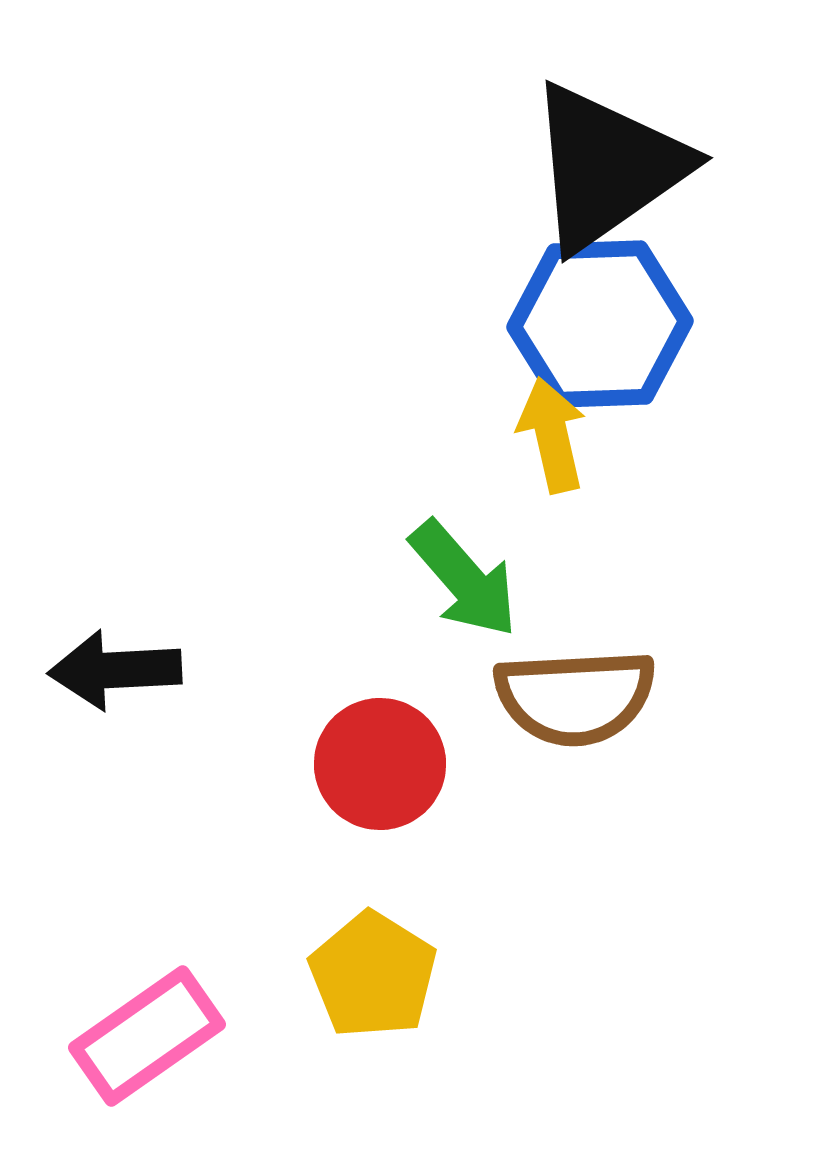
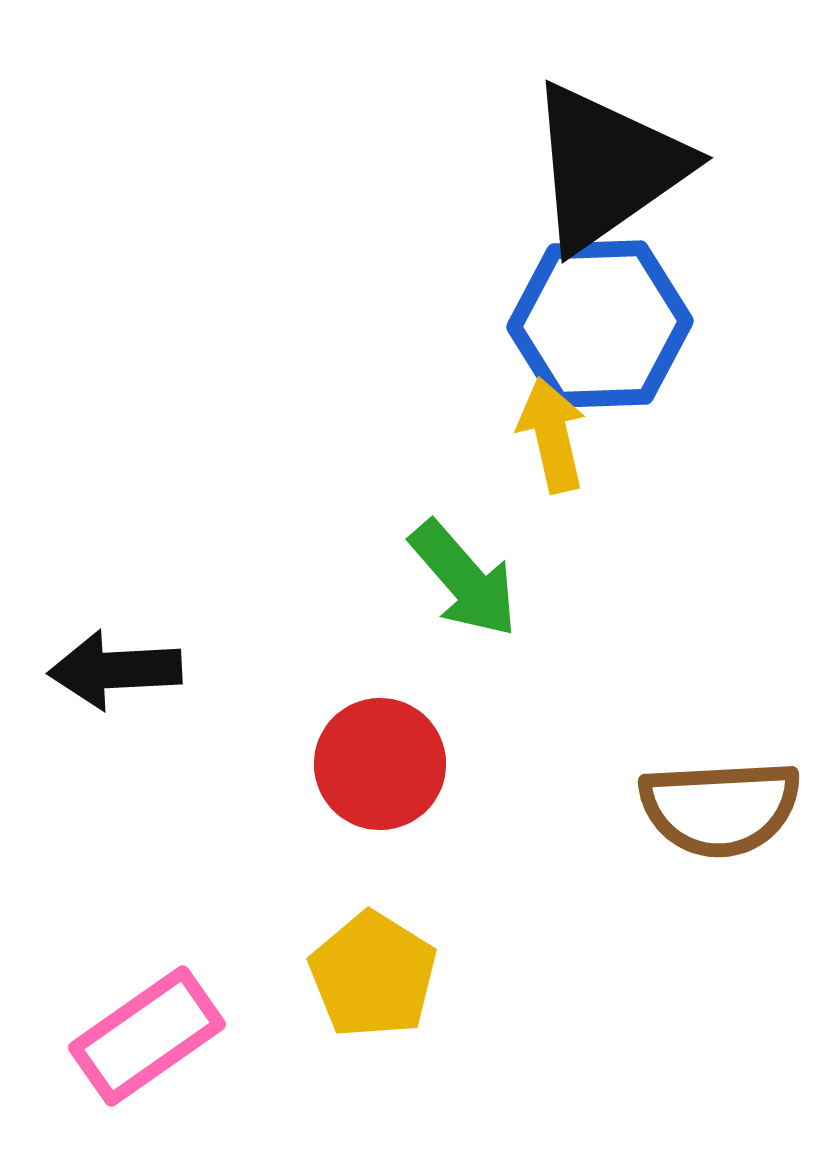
brown semicircle: moved 145 px right, 111 px down
